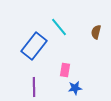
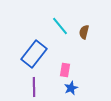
cyan line: moved 1 px right, 1 px up
brown semicircle: moved 12 px left
blue rectangle: moved 8 px down
blue star: moved 4 px left; rotated 16 degrees counterclockwise
